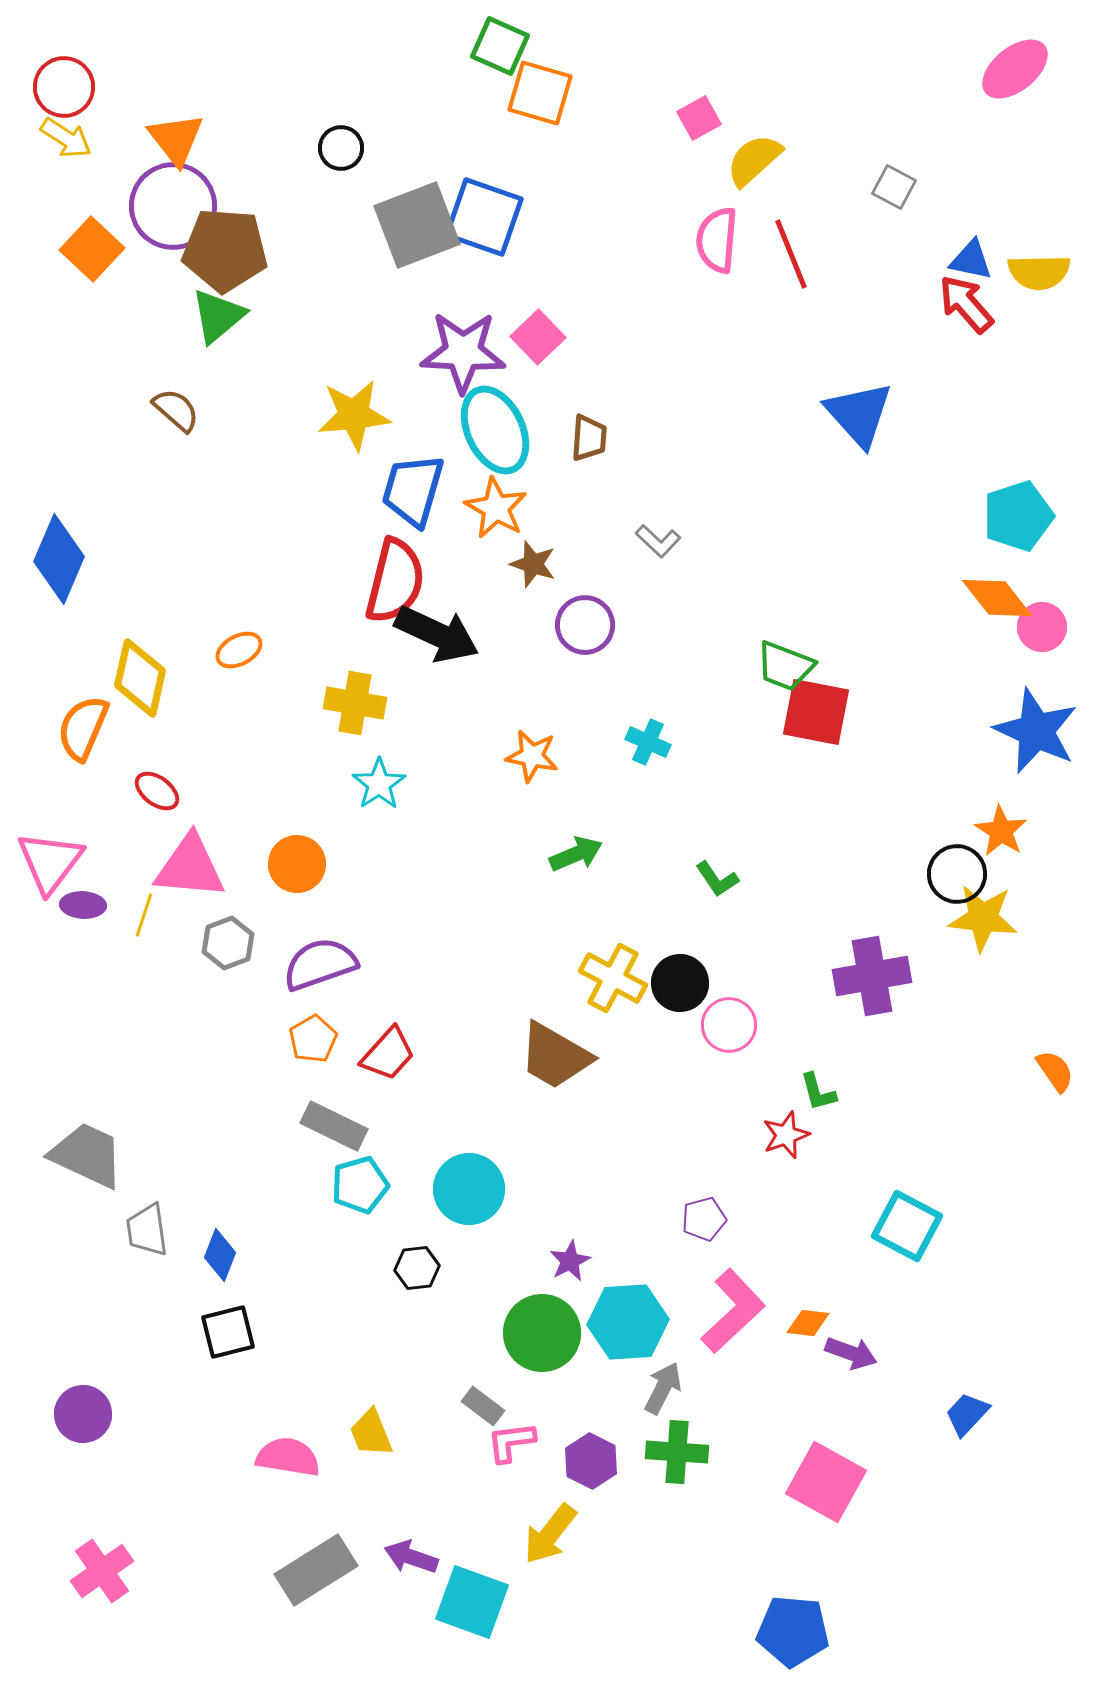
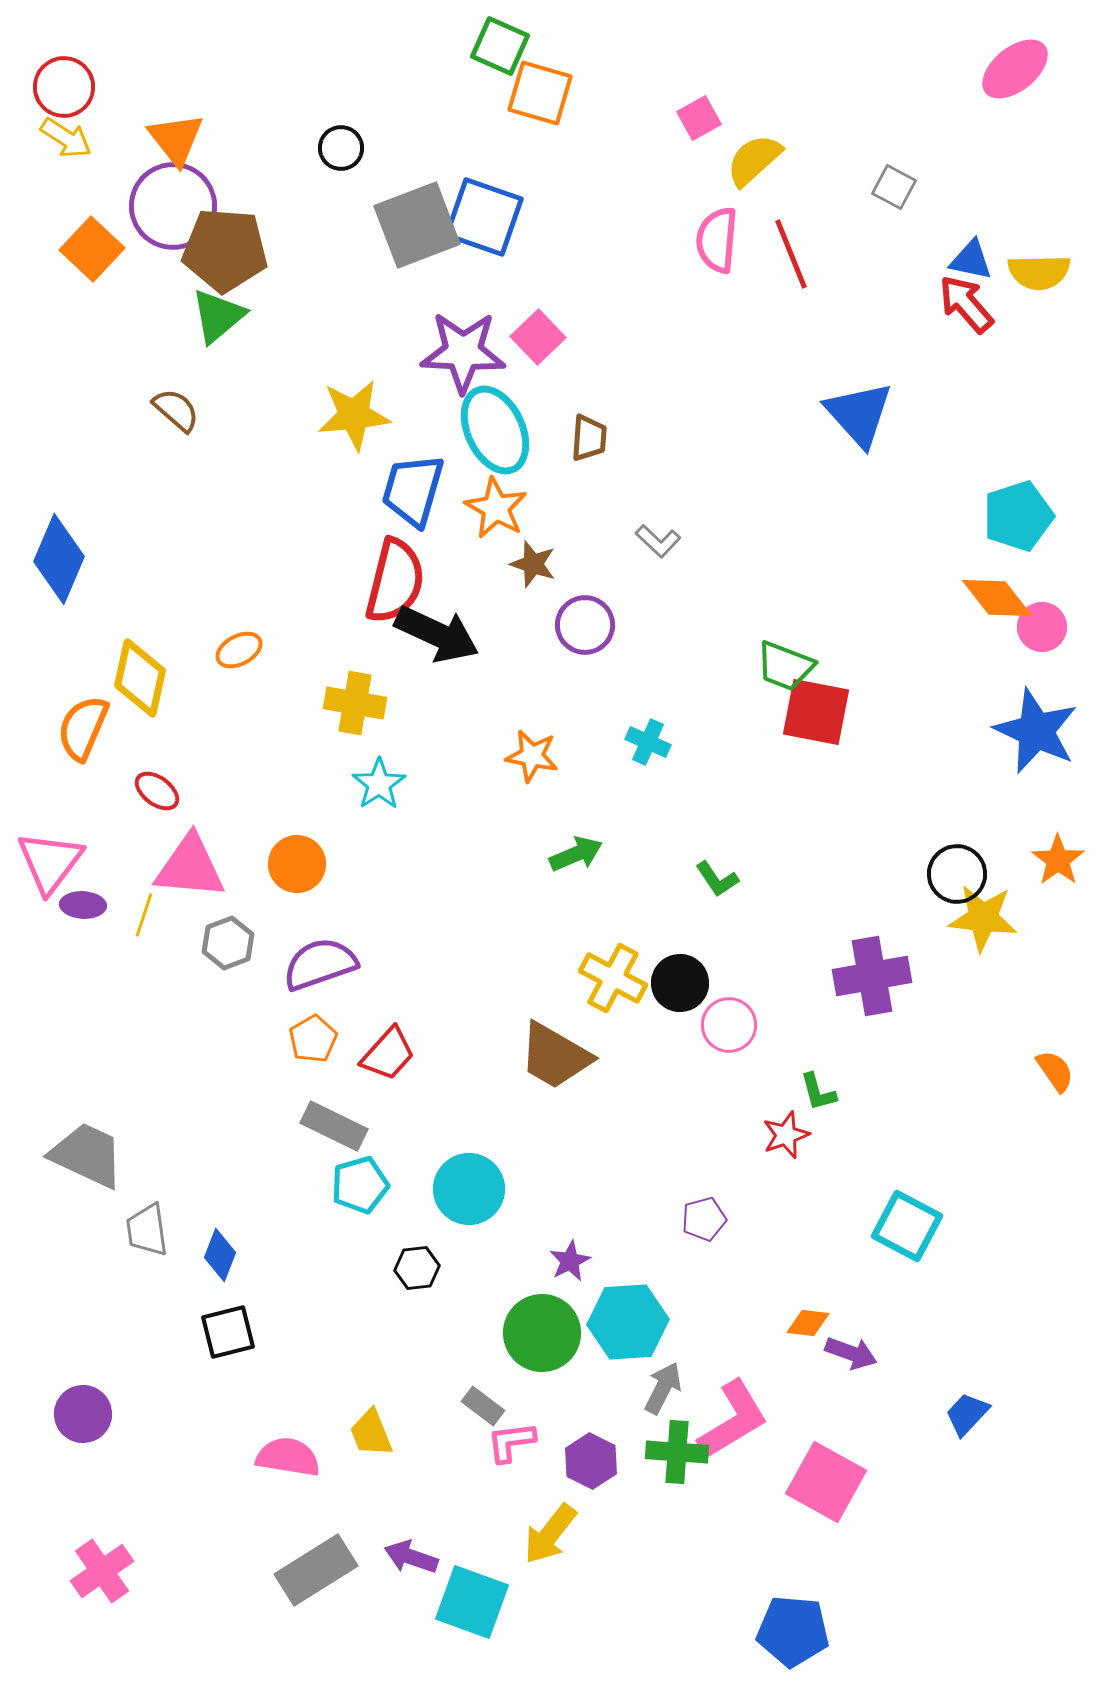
orange star at (1001, 831): moved 57 px right, 29 px down; rotated 4 degrees clockwise
pink L-shape at (733, 1311): moved 109 px down; rotated 12 degrees clockwise
